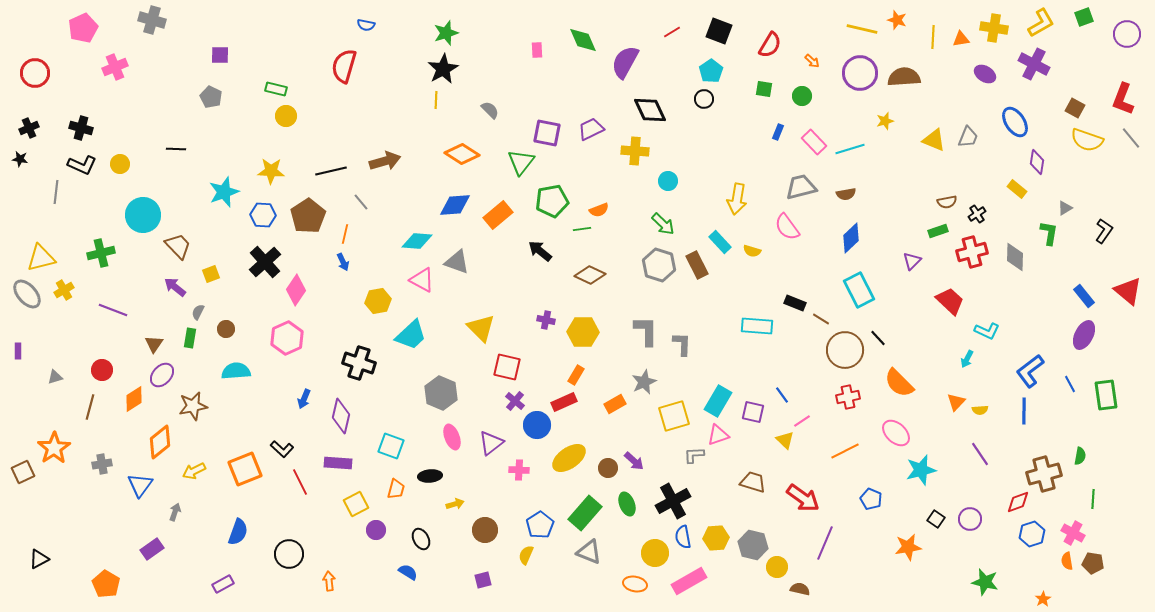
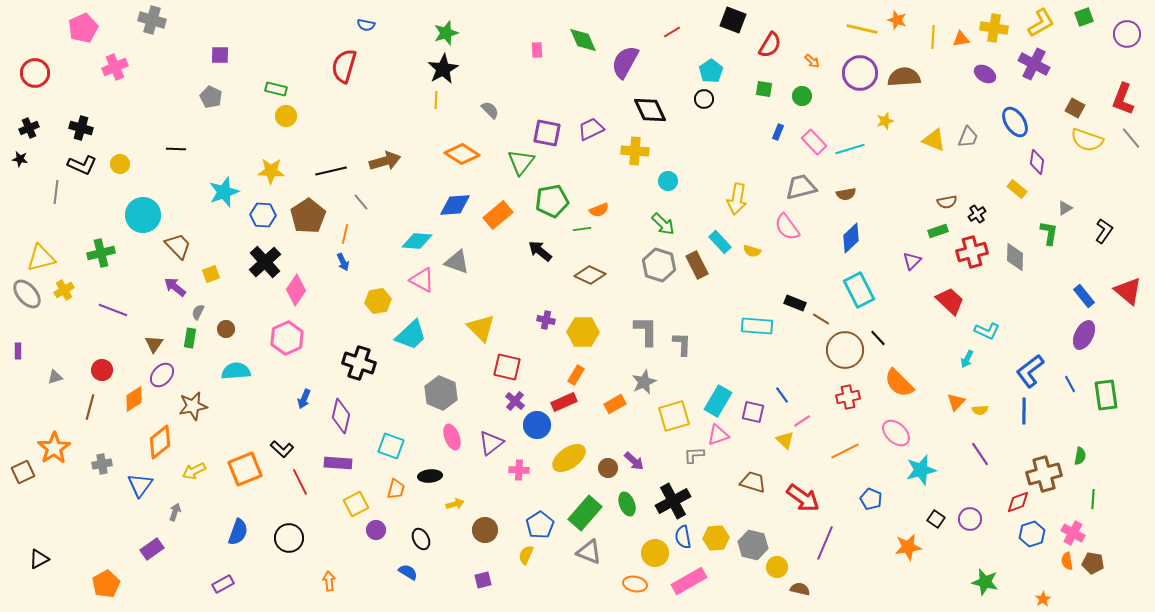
black square at (719, 31): moved 14 px right, 11 px up
black circle at (289, 554): moved 16 px up
orange pentagon at (106, 584): rotated 12 degrees clockwise
